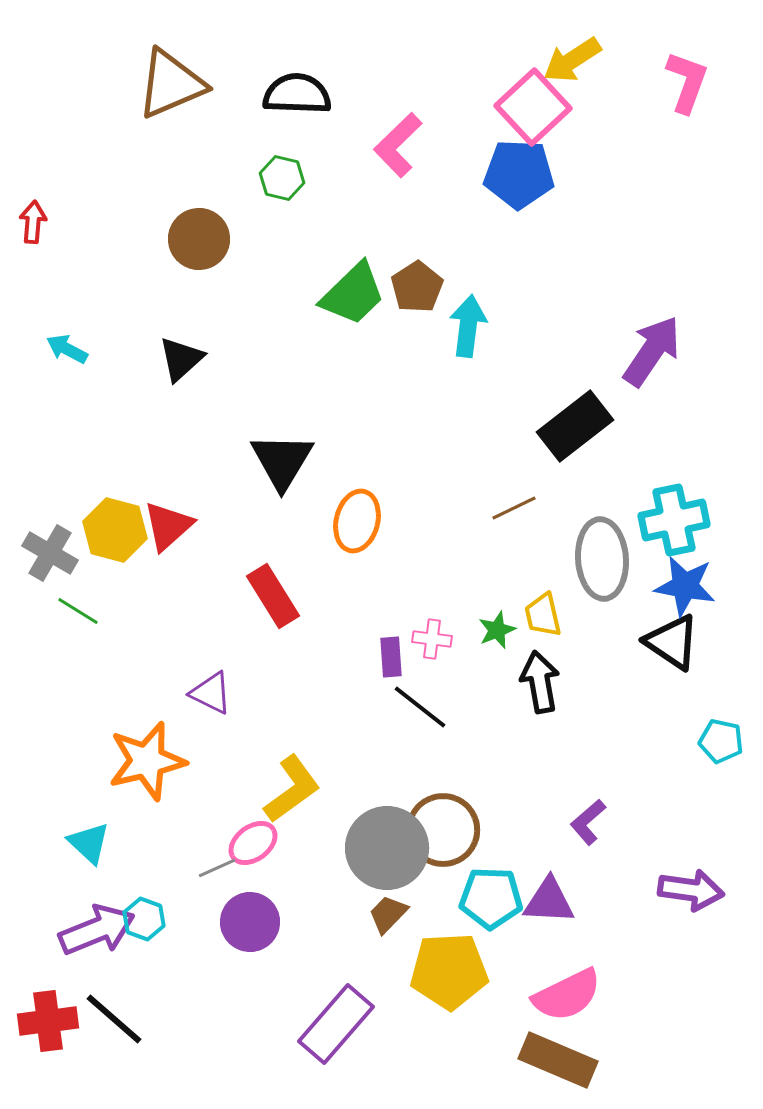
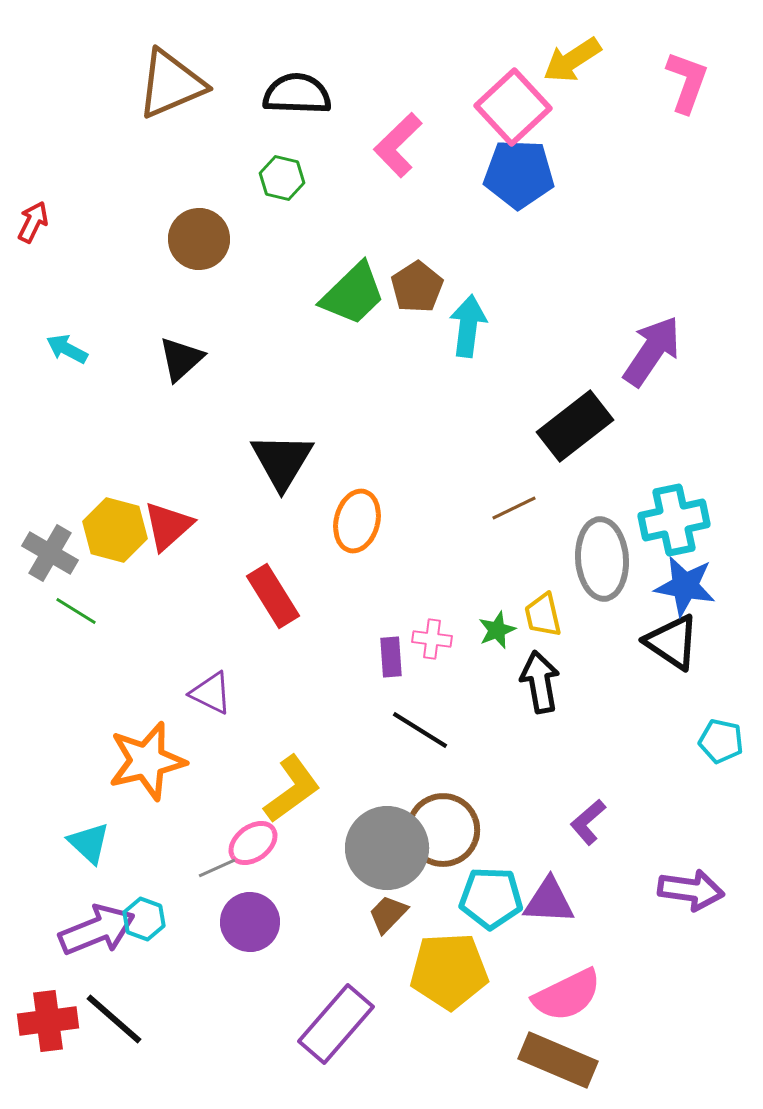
pink square at (533, 107): moved 20 px left
red arrow at (33, 222): rotated 21 degrees clockwise
green line at (78, 611): moved 2 px left
black line at (420, 707): moved 23 px down; rotated 6 degrees counterclockwise
